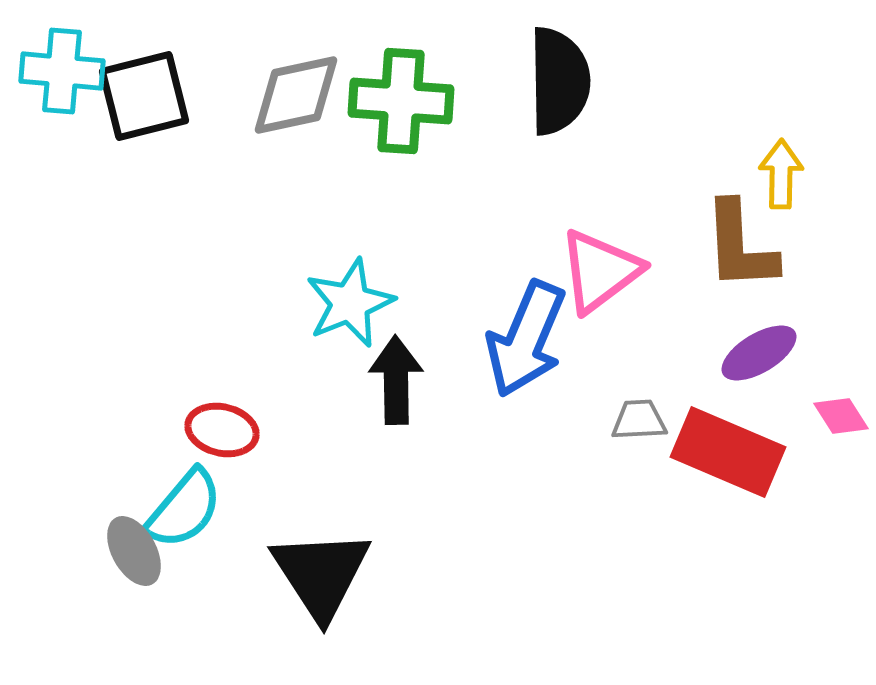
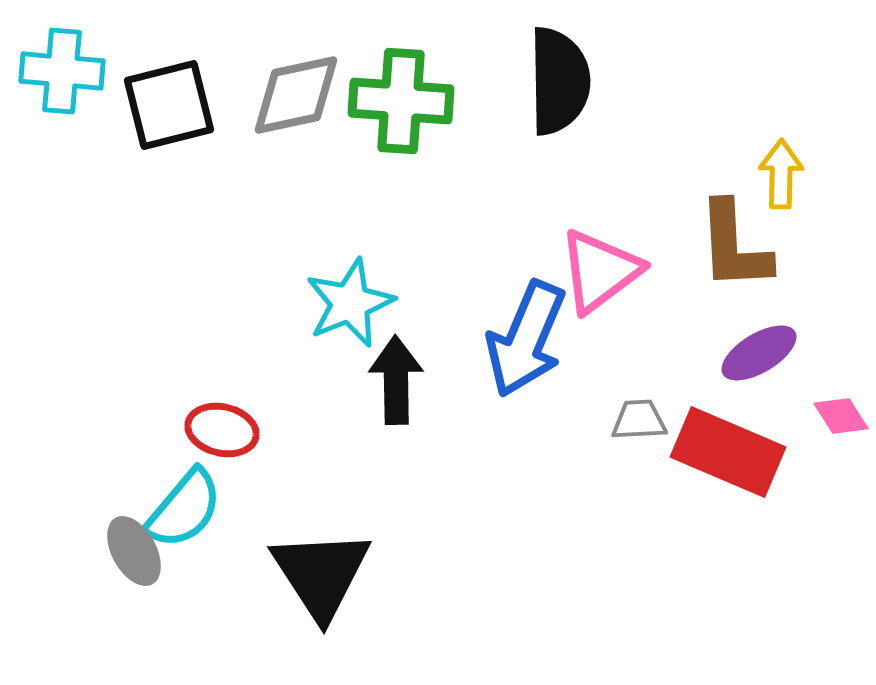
black square: moved 25 px right, 9 px down
brown L-shape: moved 6 px left
